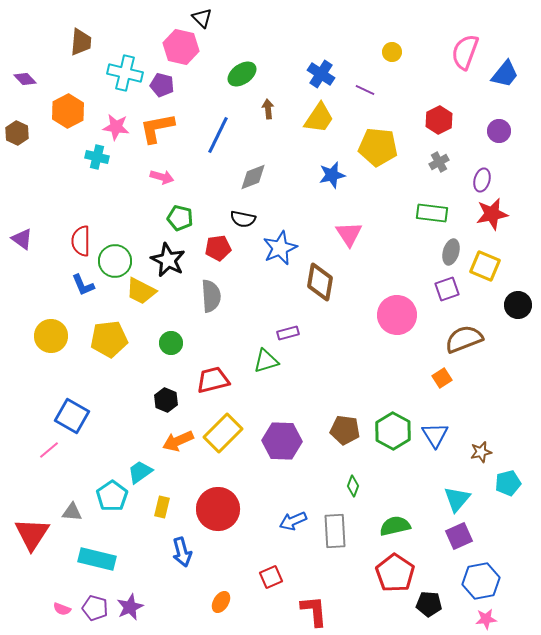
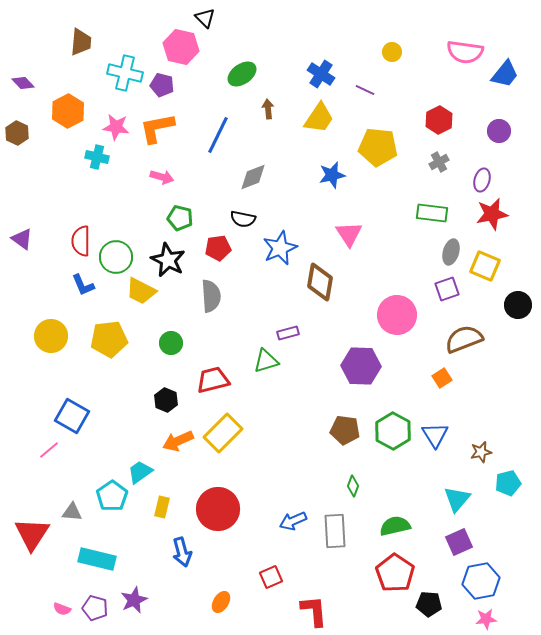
black triangle at (202, 18): moved 3 px right
pink semicircle at (465, 52): rotated 102 degrees counterclockwise
purple diamond at (25, 79): moved 2 px left, 4 px down
green circle at (115, 261): moved 1 px right, 4 px up
purple hexagon at (282, 441): moved 79 px right, 75 px up
purple square at (459, 536): moved 6 px down
purple star at (130, 607): moved 4 px right, 7 px up
